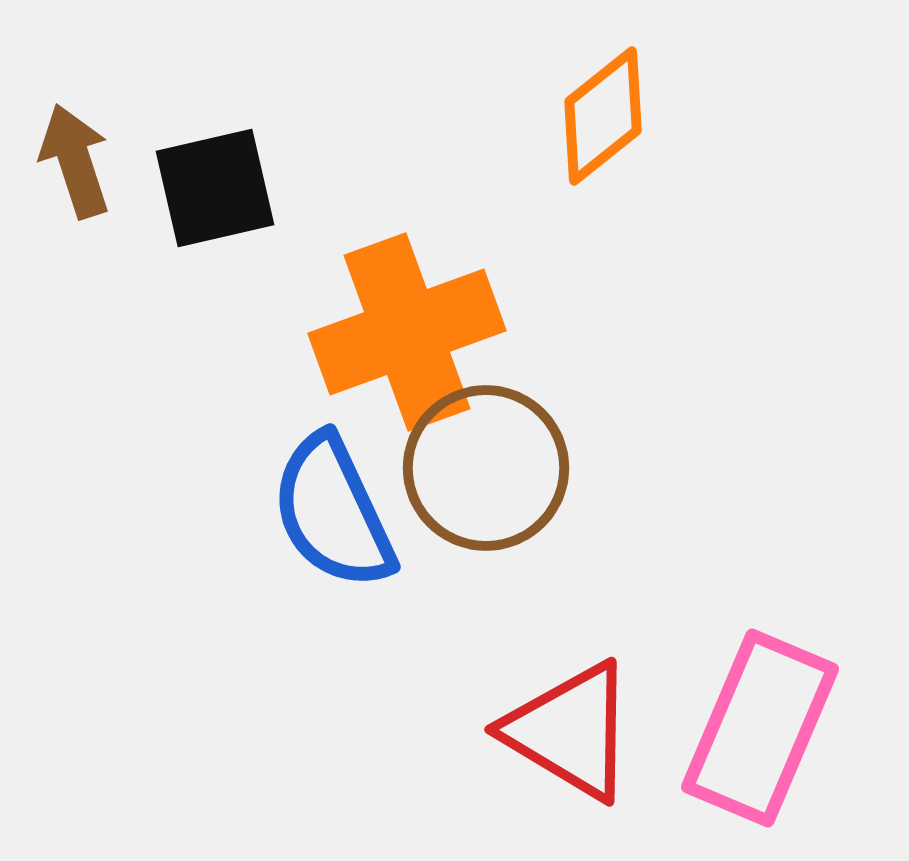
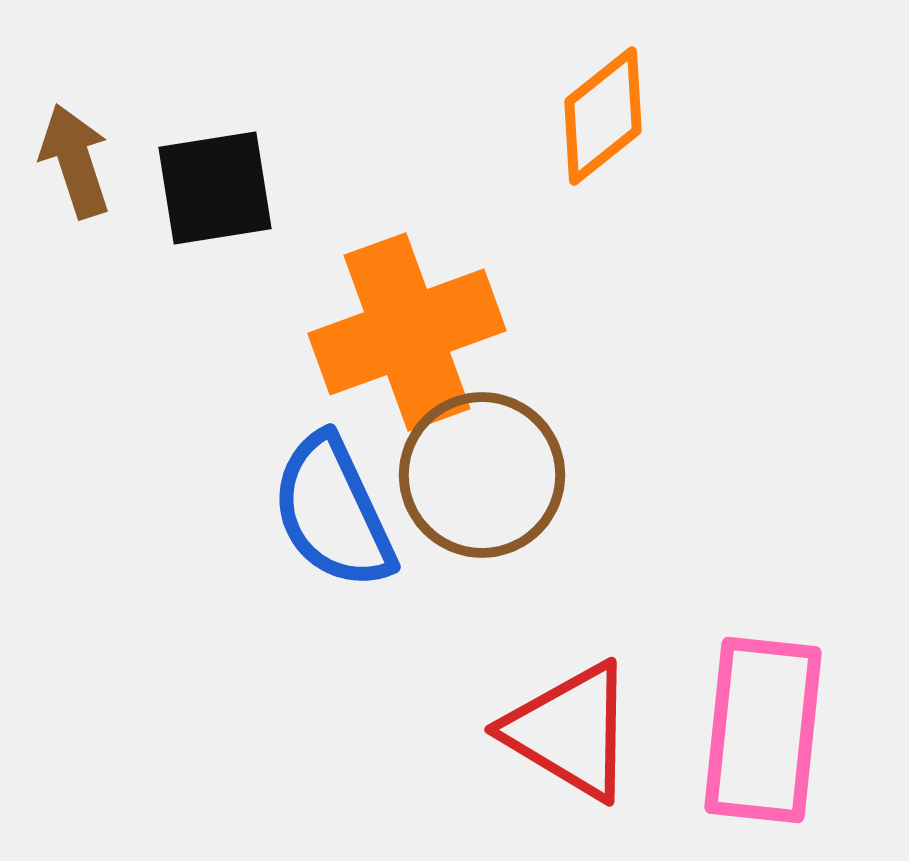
black square: rotated 4 degrees clockwise
brown circle: moved 4 px left, 7 px down
pink rectangle: moved 3 px right, 2 px down; rotated 17 degrees counterclockwise
